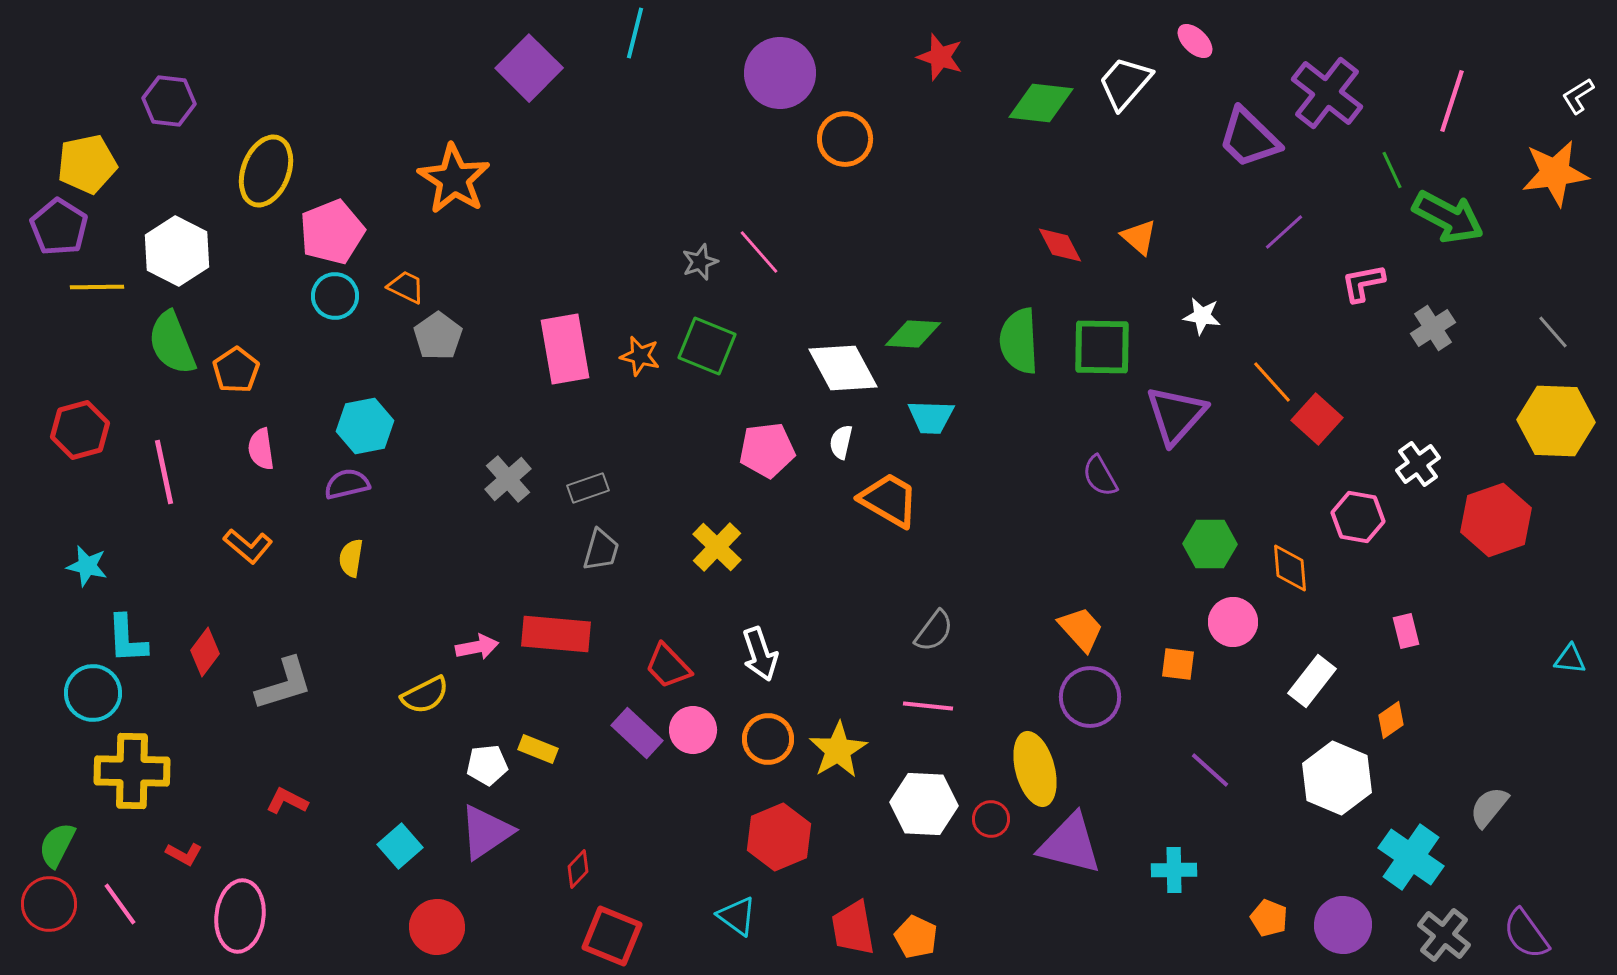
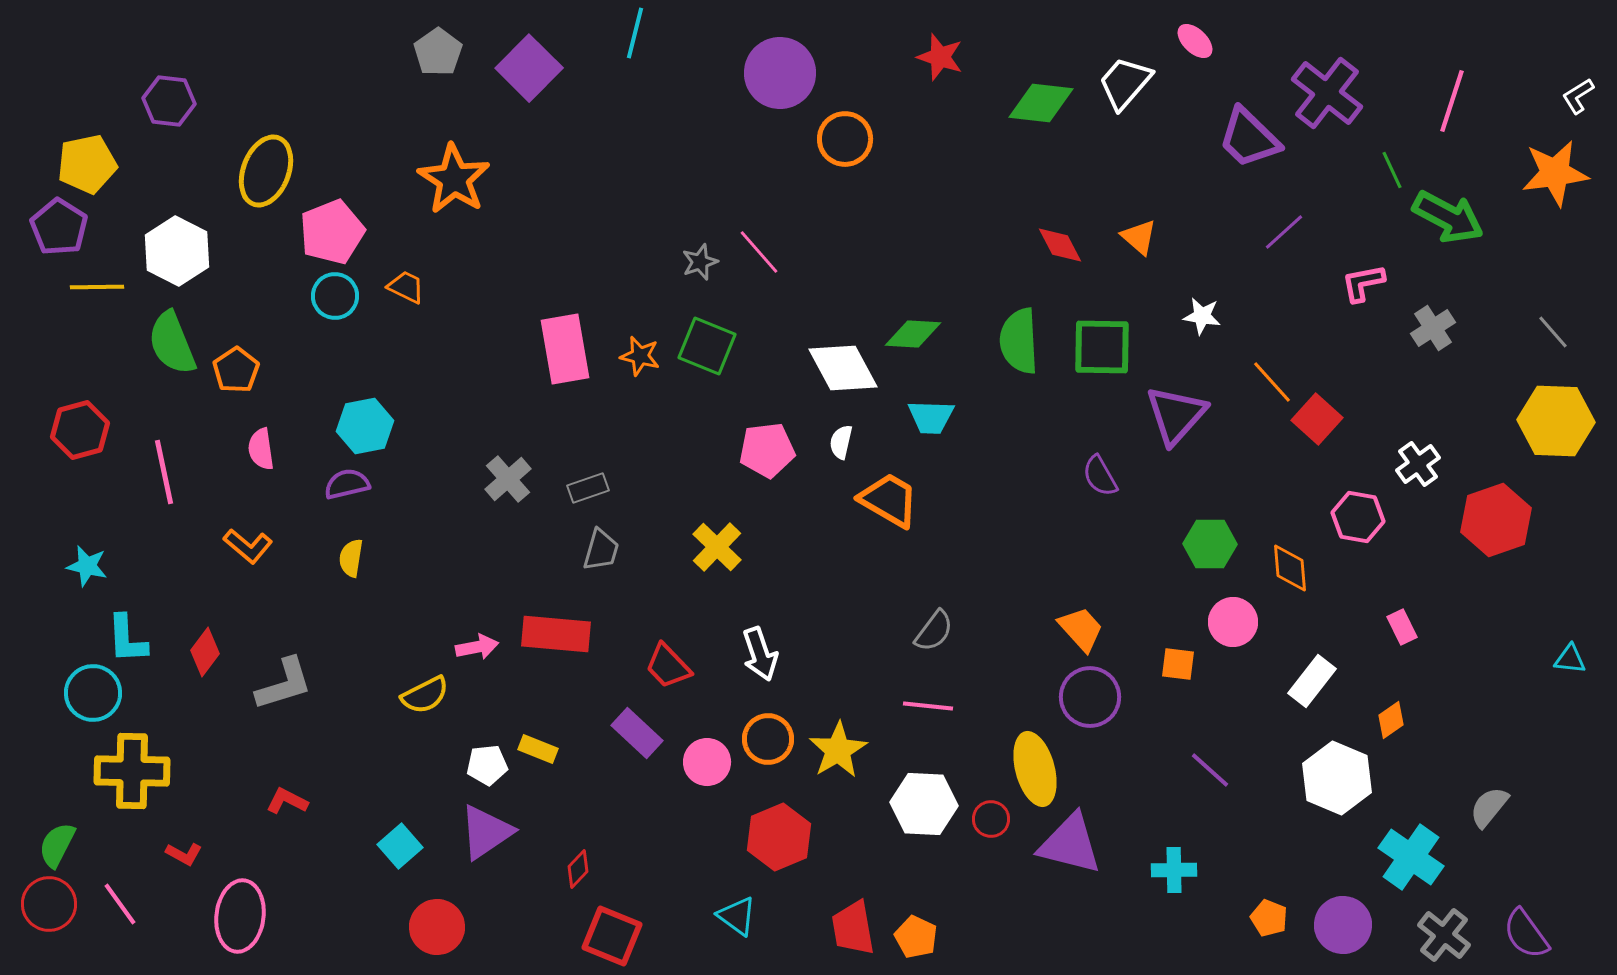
gray pentagon at (438, 336): moved 284 px up
pink rectangle at (1406, 631): moved 4 px left, 4 px up; rotated 12 degrees counterclockwise
pink circle at (693, 730): moved 14 px right, 32 px down
